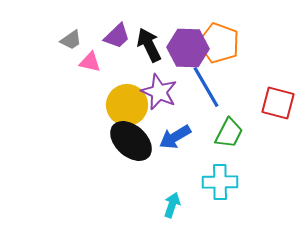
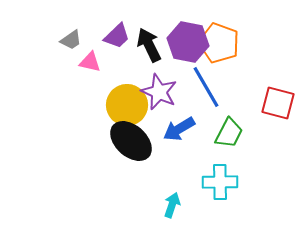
purple hexagon: moved 6 px up; rotated 9 degrees clockwise
blue arrow: moved 4 px right, 8 px up
